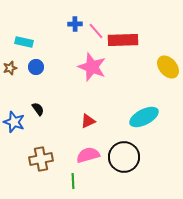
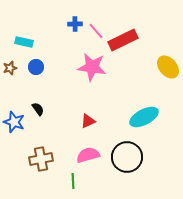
red rectangle: rotated 24 degrees counterclockwise
pink star: rotated 12 degrees counterclockwise
black circle: moved 3 px right
